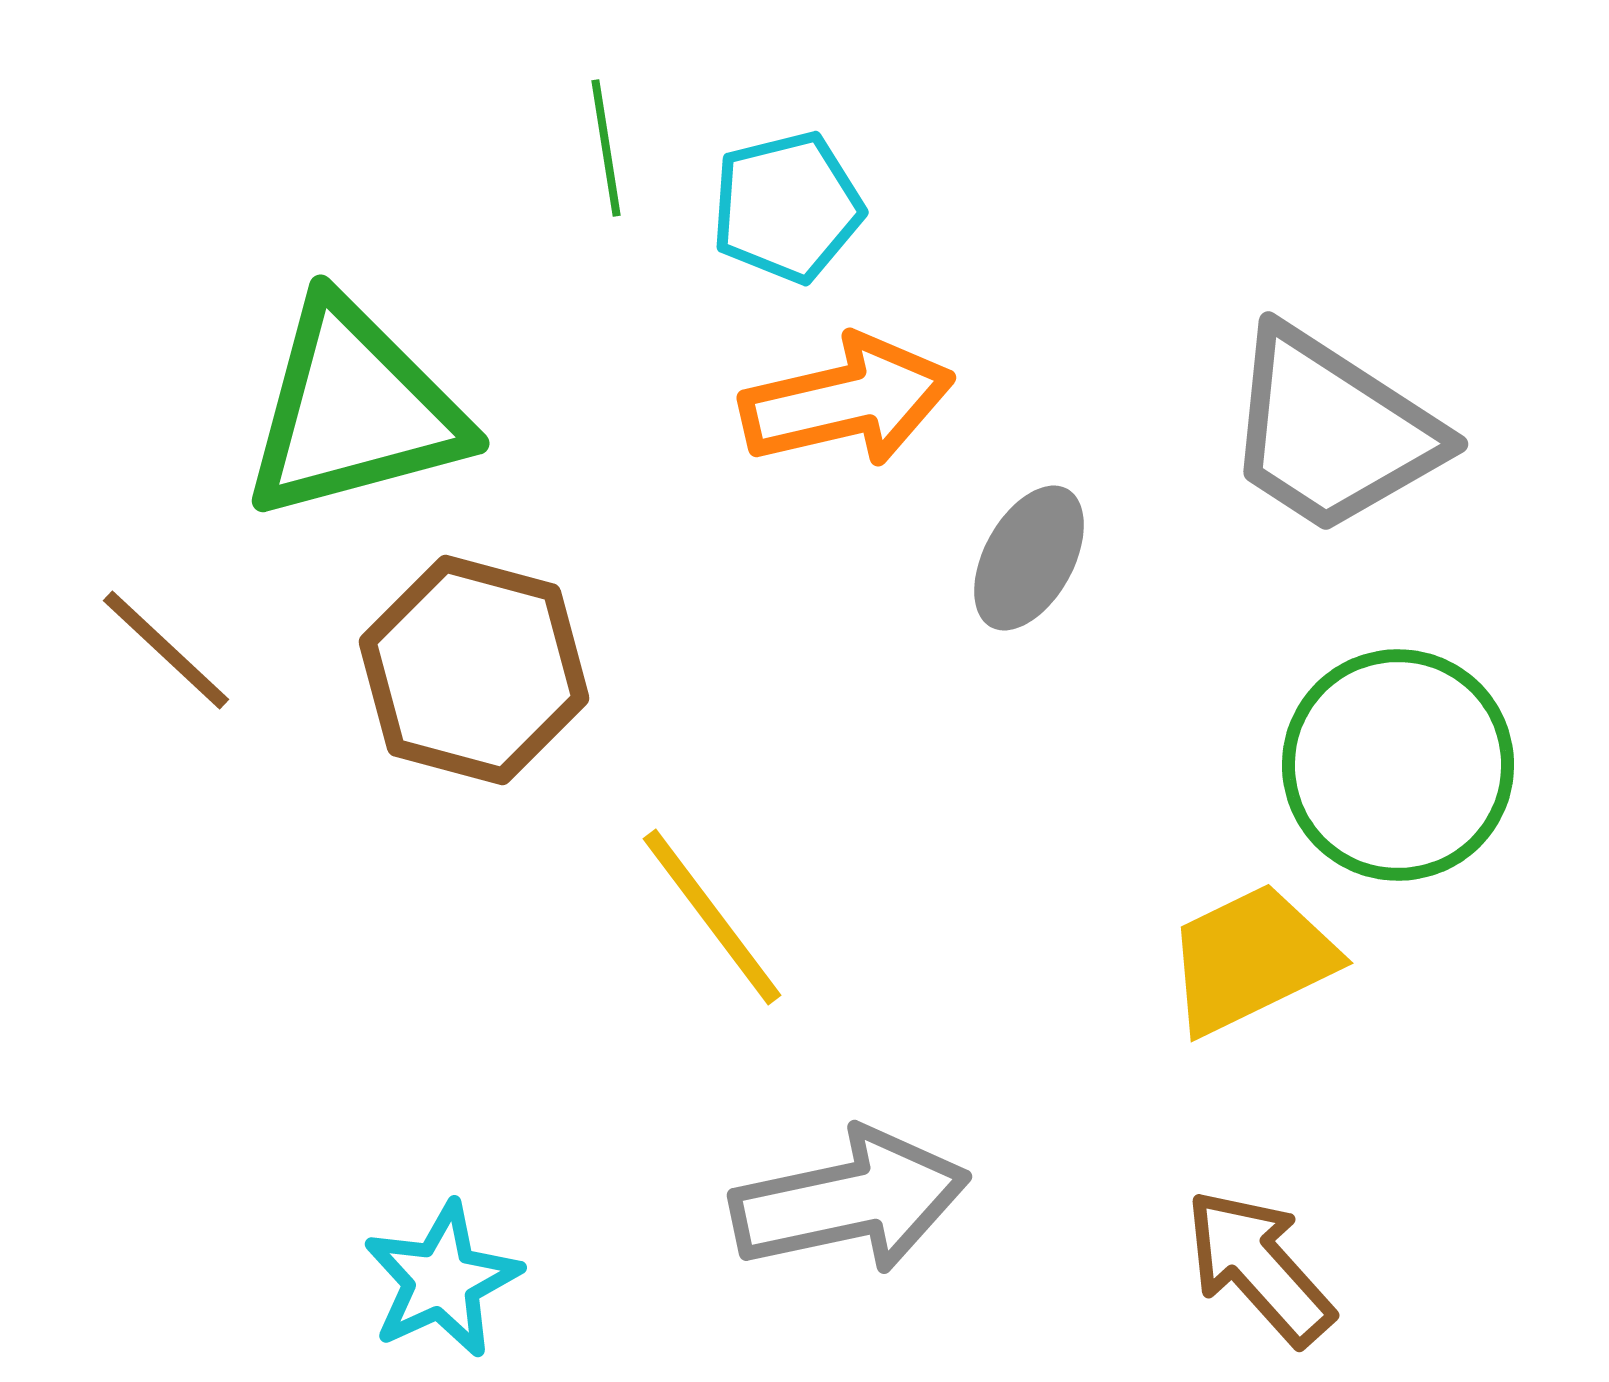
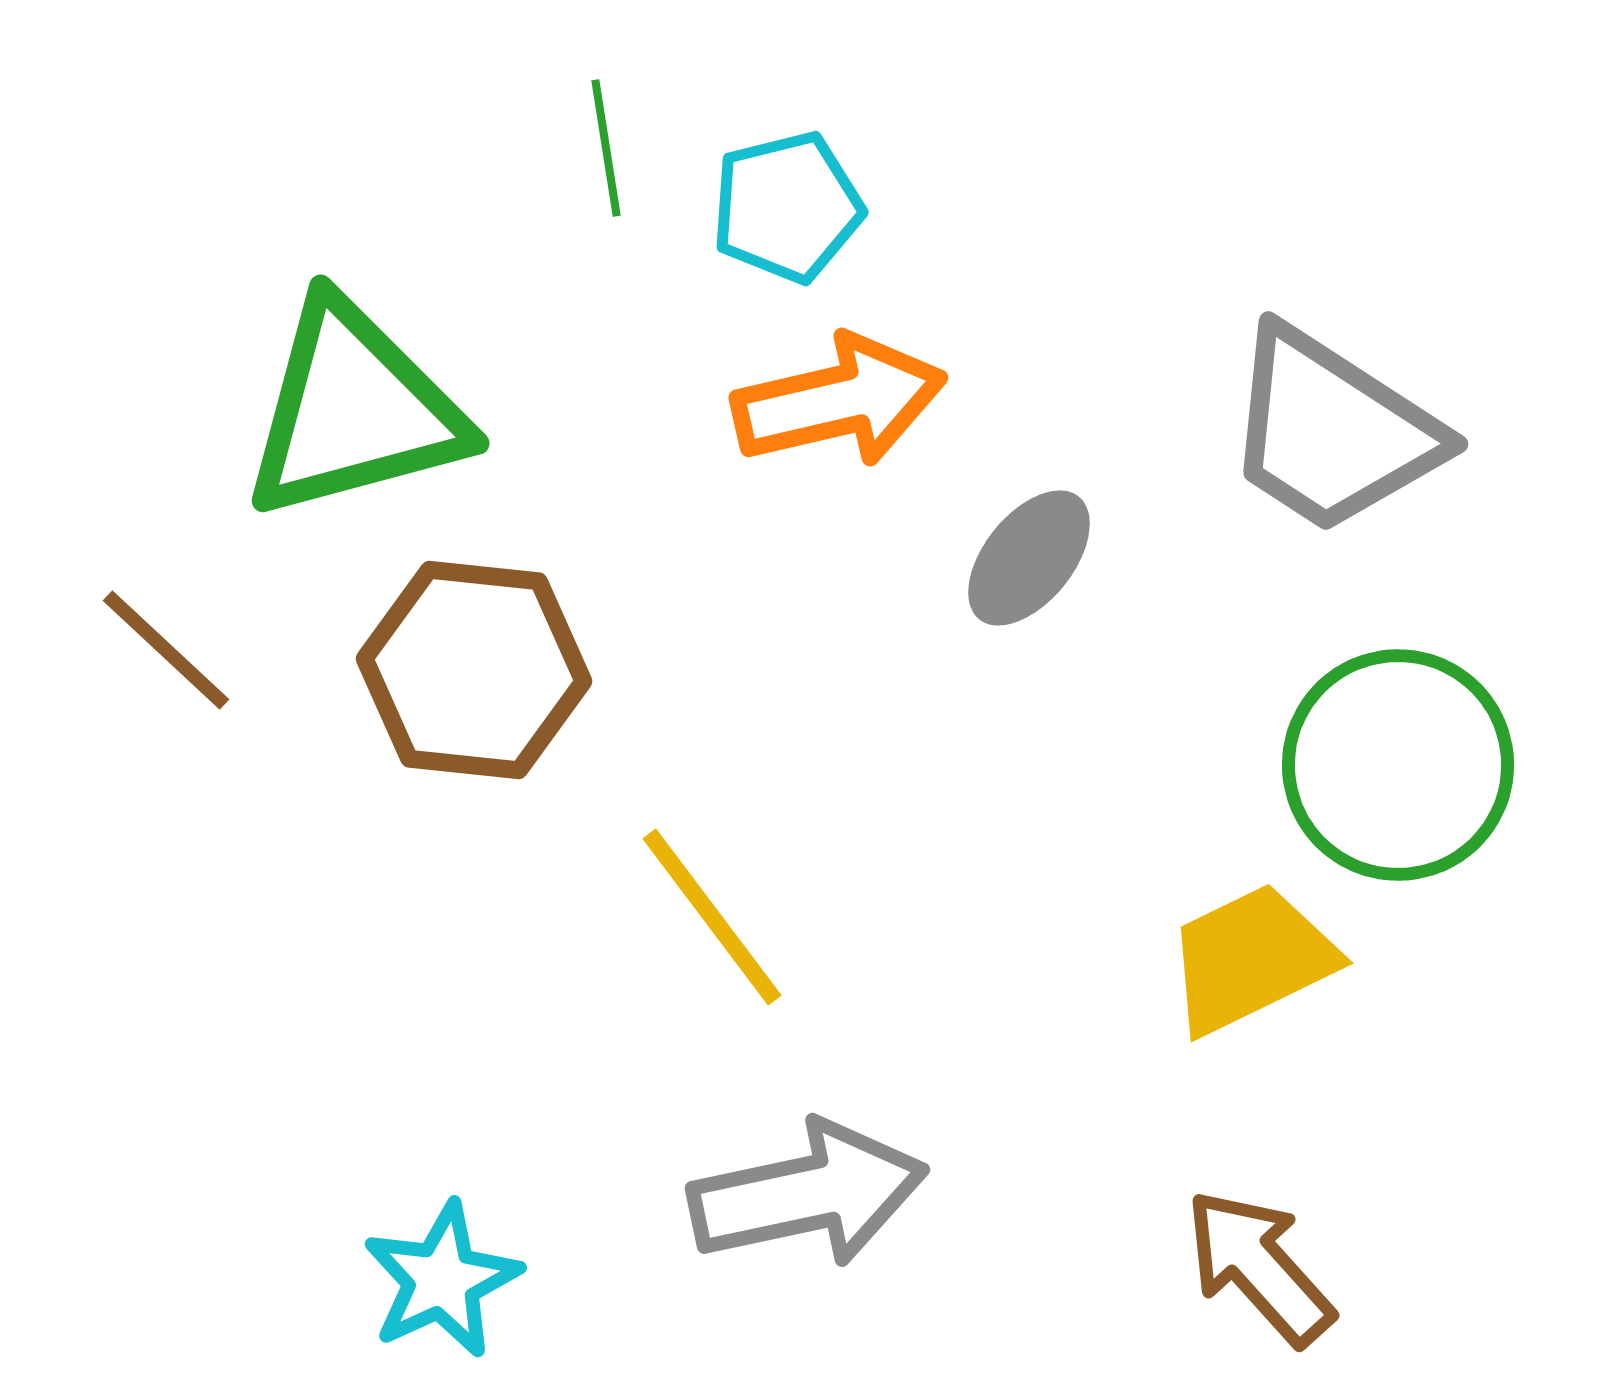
orange arrow: moved 8 px left
gray ellipse: rotated 10 degrees clockwise
brown hexagon: rotated 9 degrees counterclockwise
gray arrow: moved 42 px left, 7 px up
